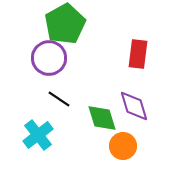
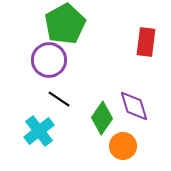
red rectangle: moved 8 px right, 12 px up
purple circle: moved 2 px down
green diamond: rotated 52 degrees clockwise
cyan cross: moved 1 px right, 4 px up
